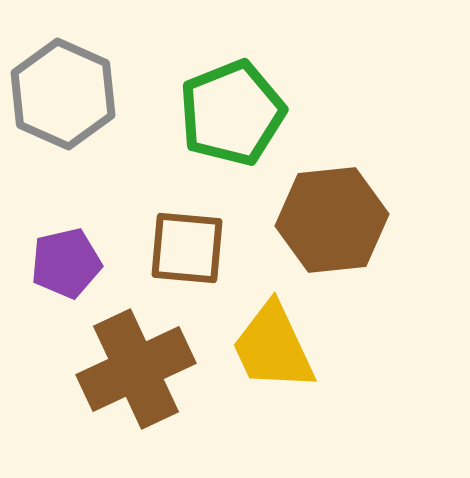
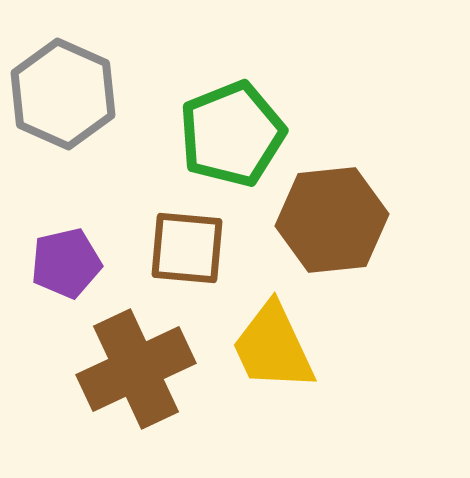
green pentagon: moved 21 px down
